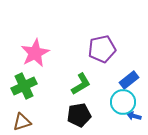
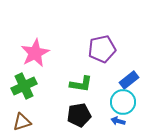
green L-shape: rotated 40 degrees clockwise
blue arrow: moved 16 px left, 5 px down
